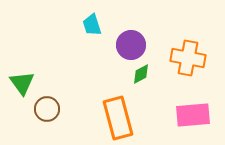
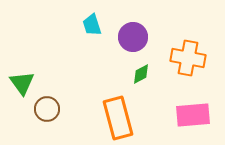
purple circle: moved 2 px right, 8 px up
